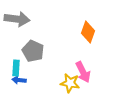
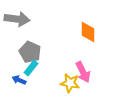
orange diamond: rotated 20 degrees counterclockwise
gray pentagon: moved 3 px left, 1 px down
cyan rectangle: moved 15 px right; rotated 35 degrees clockwise
blue arrow: rotated 16 degrees clockwise
